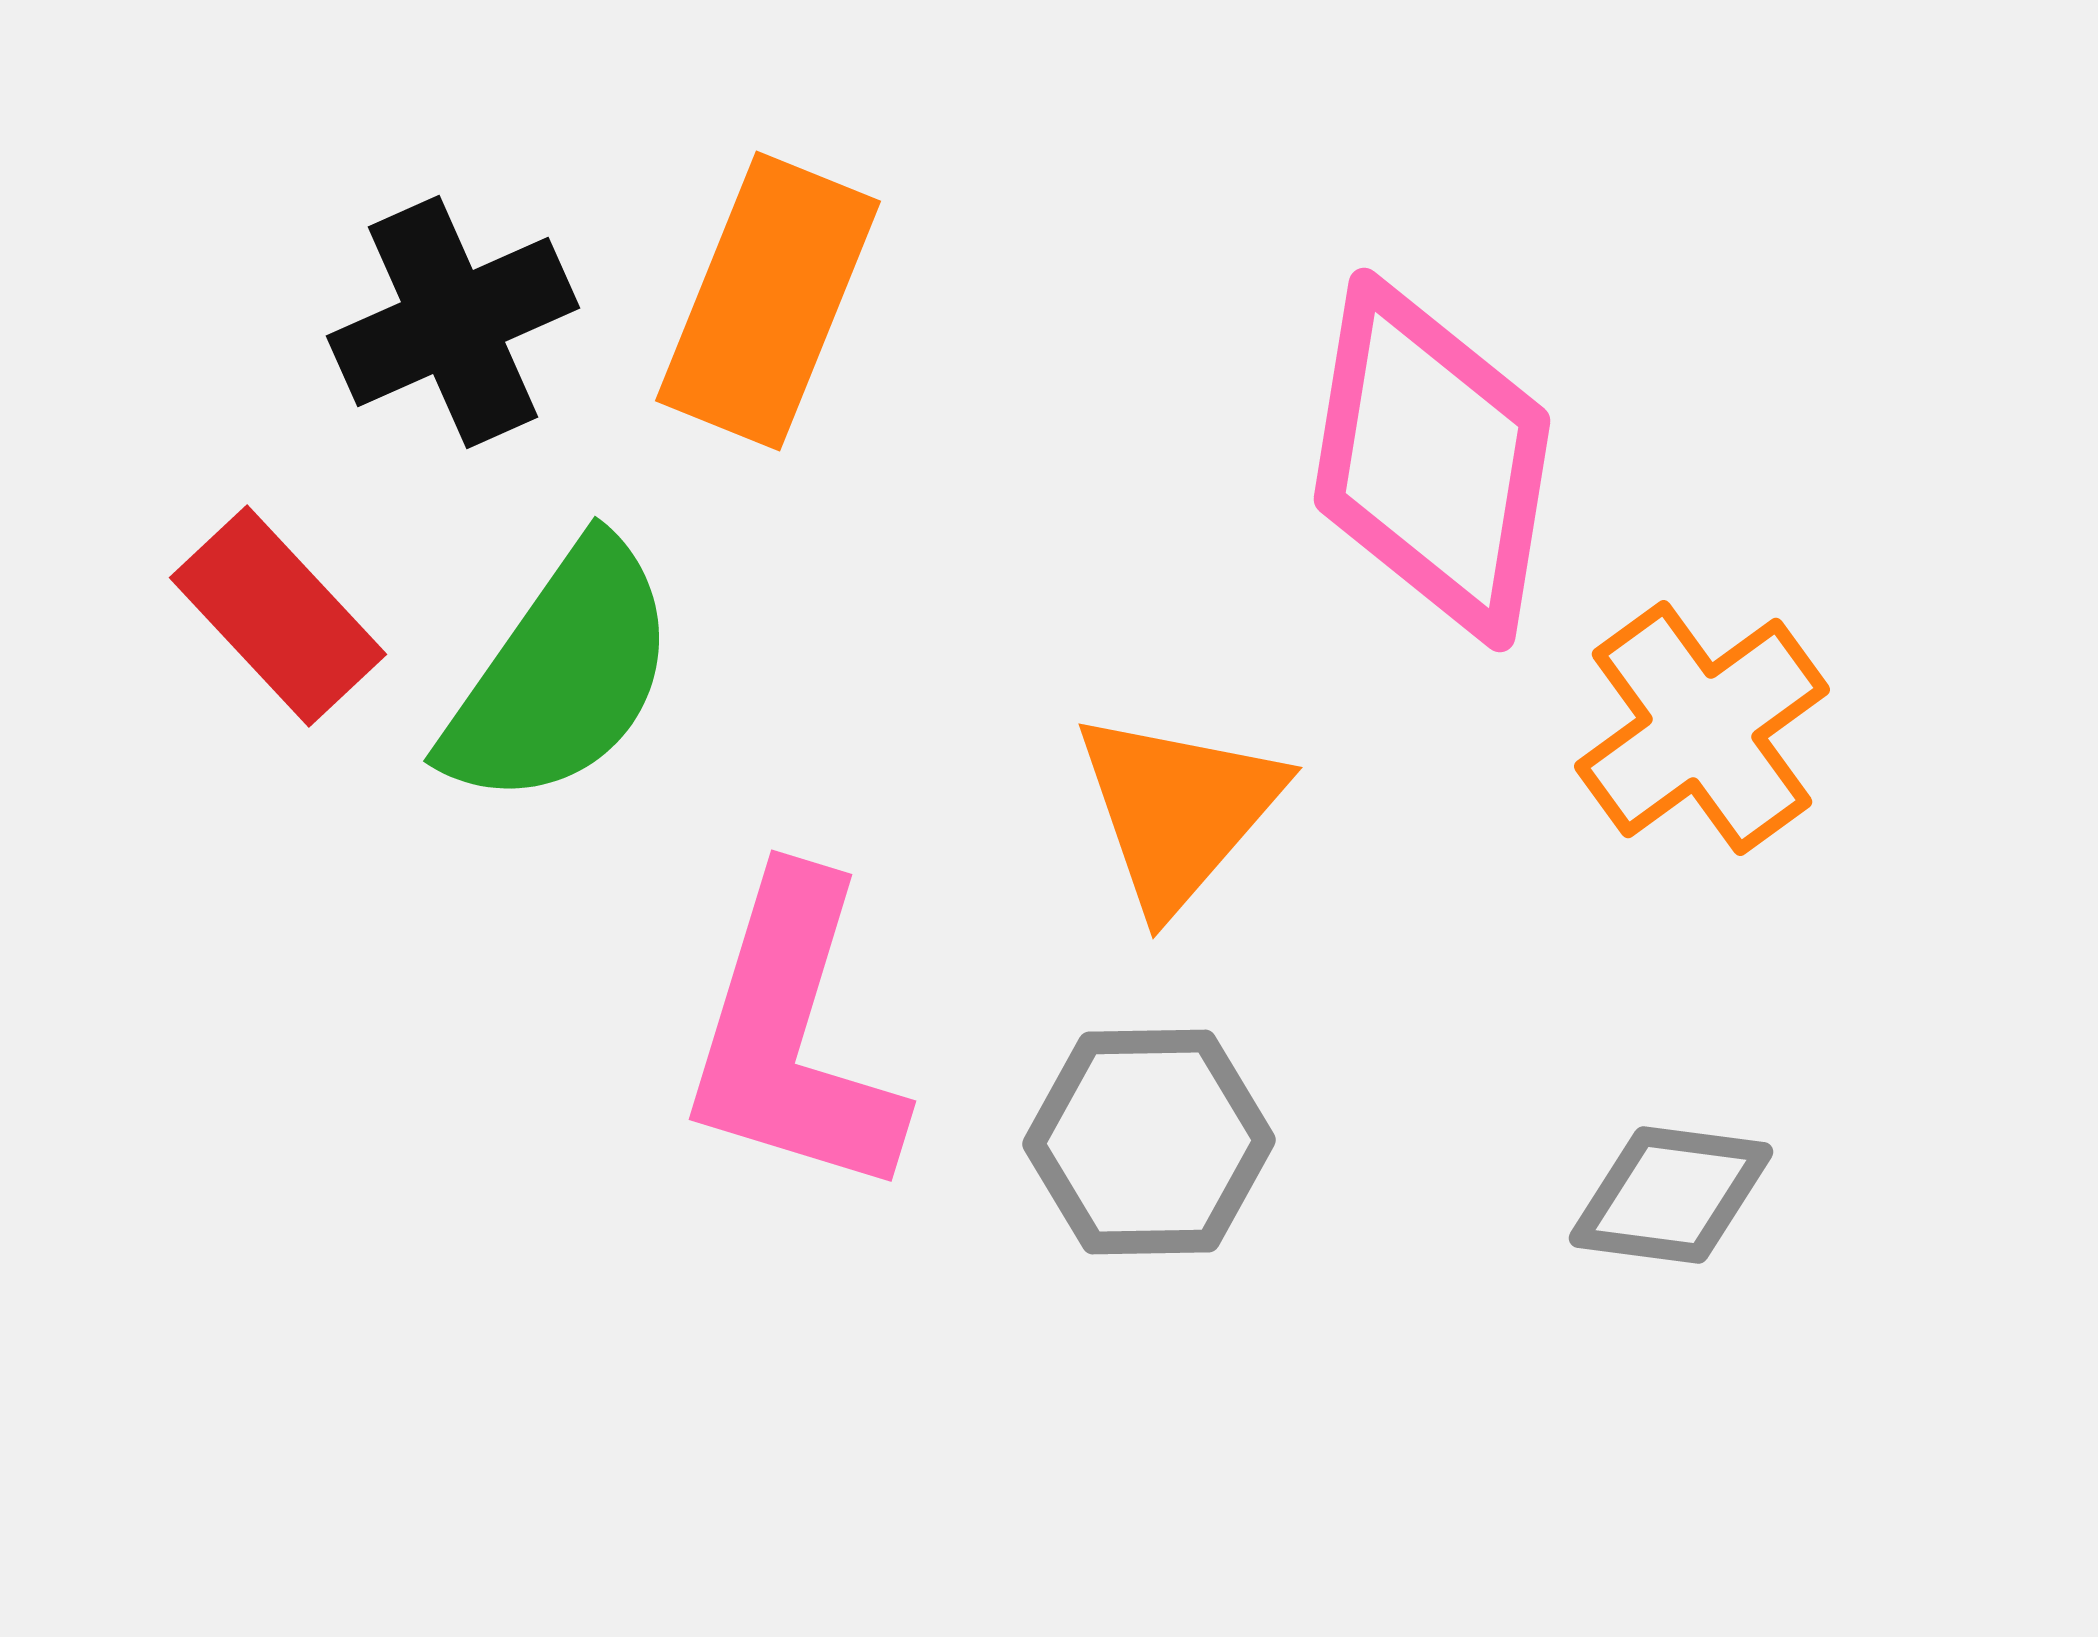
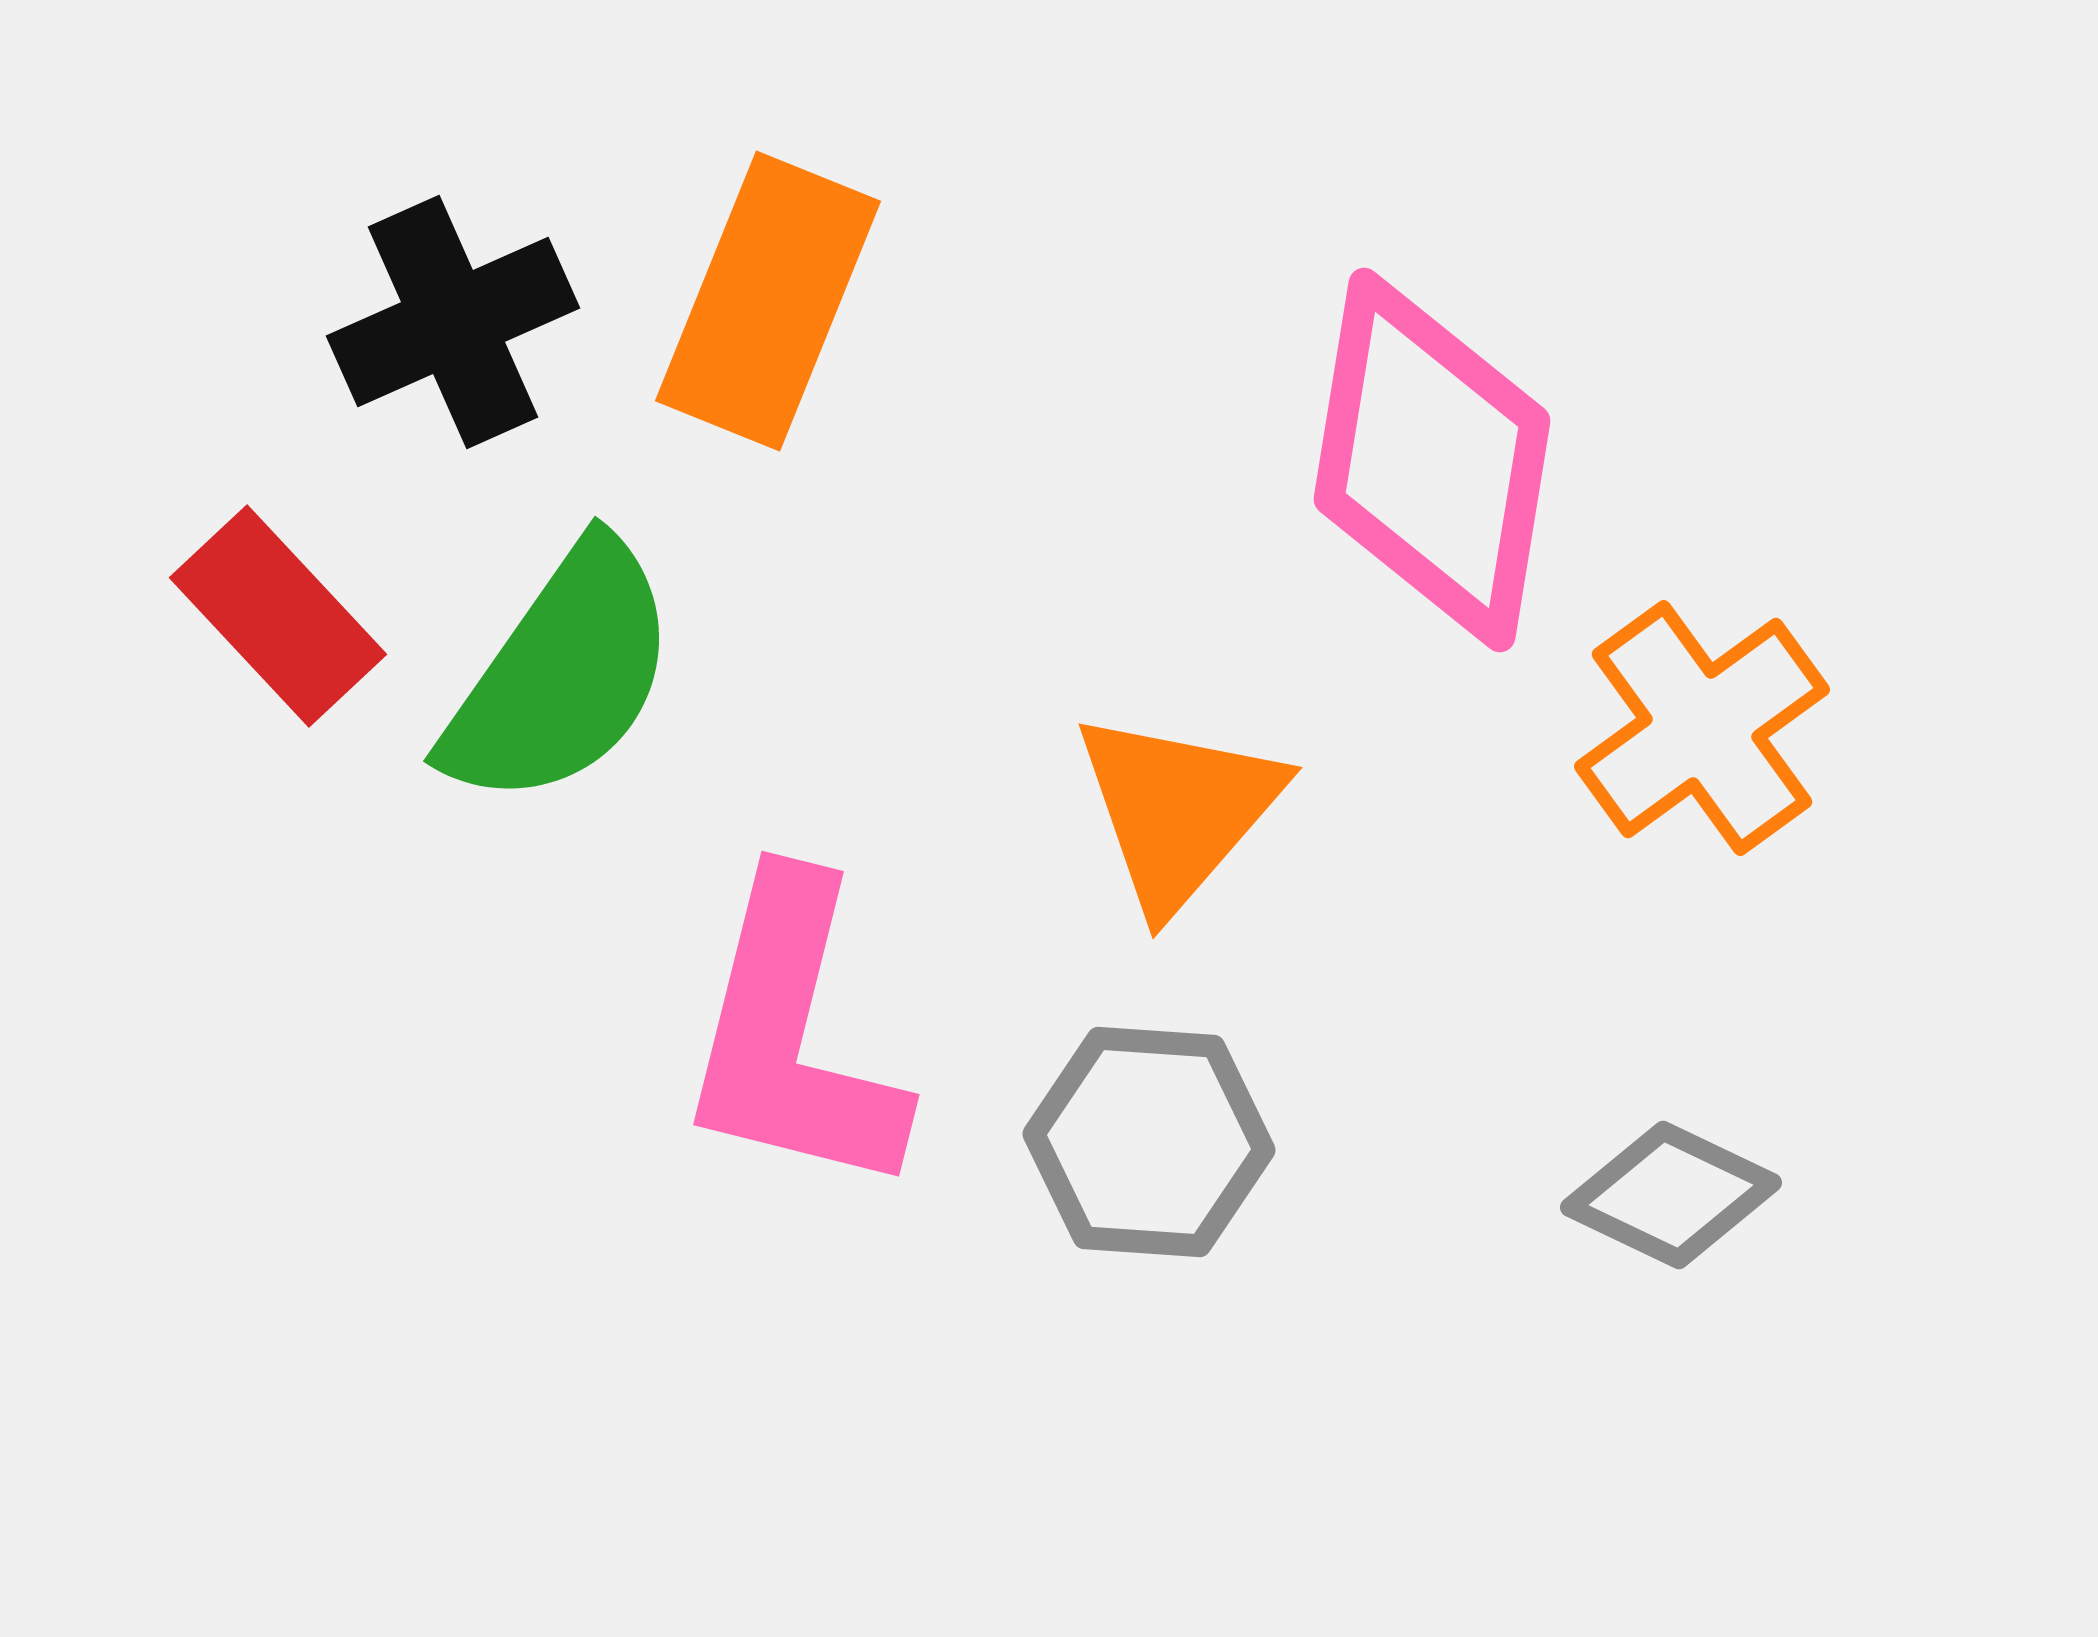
pink L-shape: rotated 3 degrees counterclockwise
gray hexagon: rotated 5 degrees clockwise
gray diamond: rotated 18 degrees clockwise
